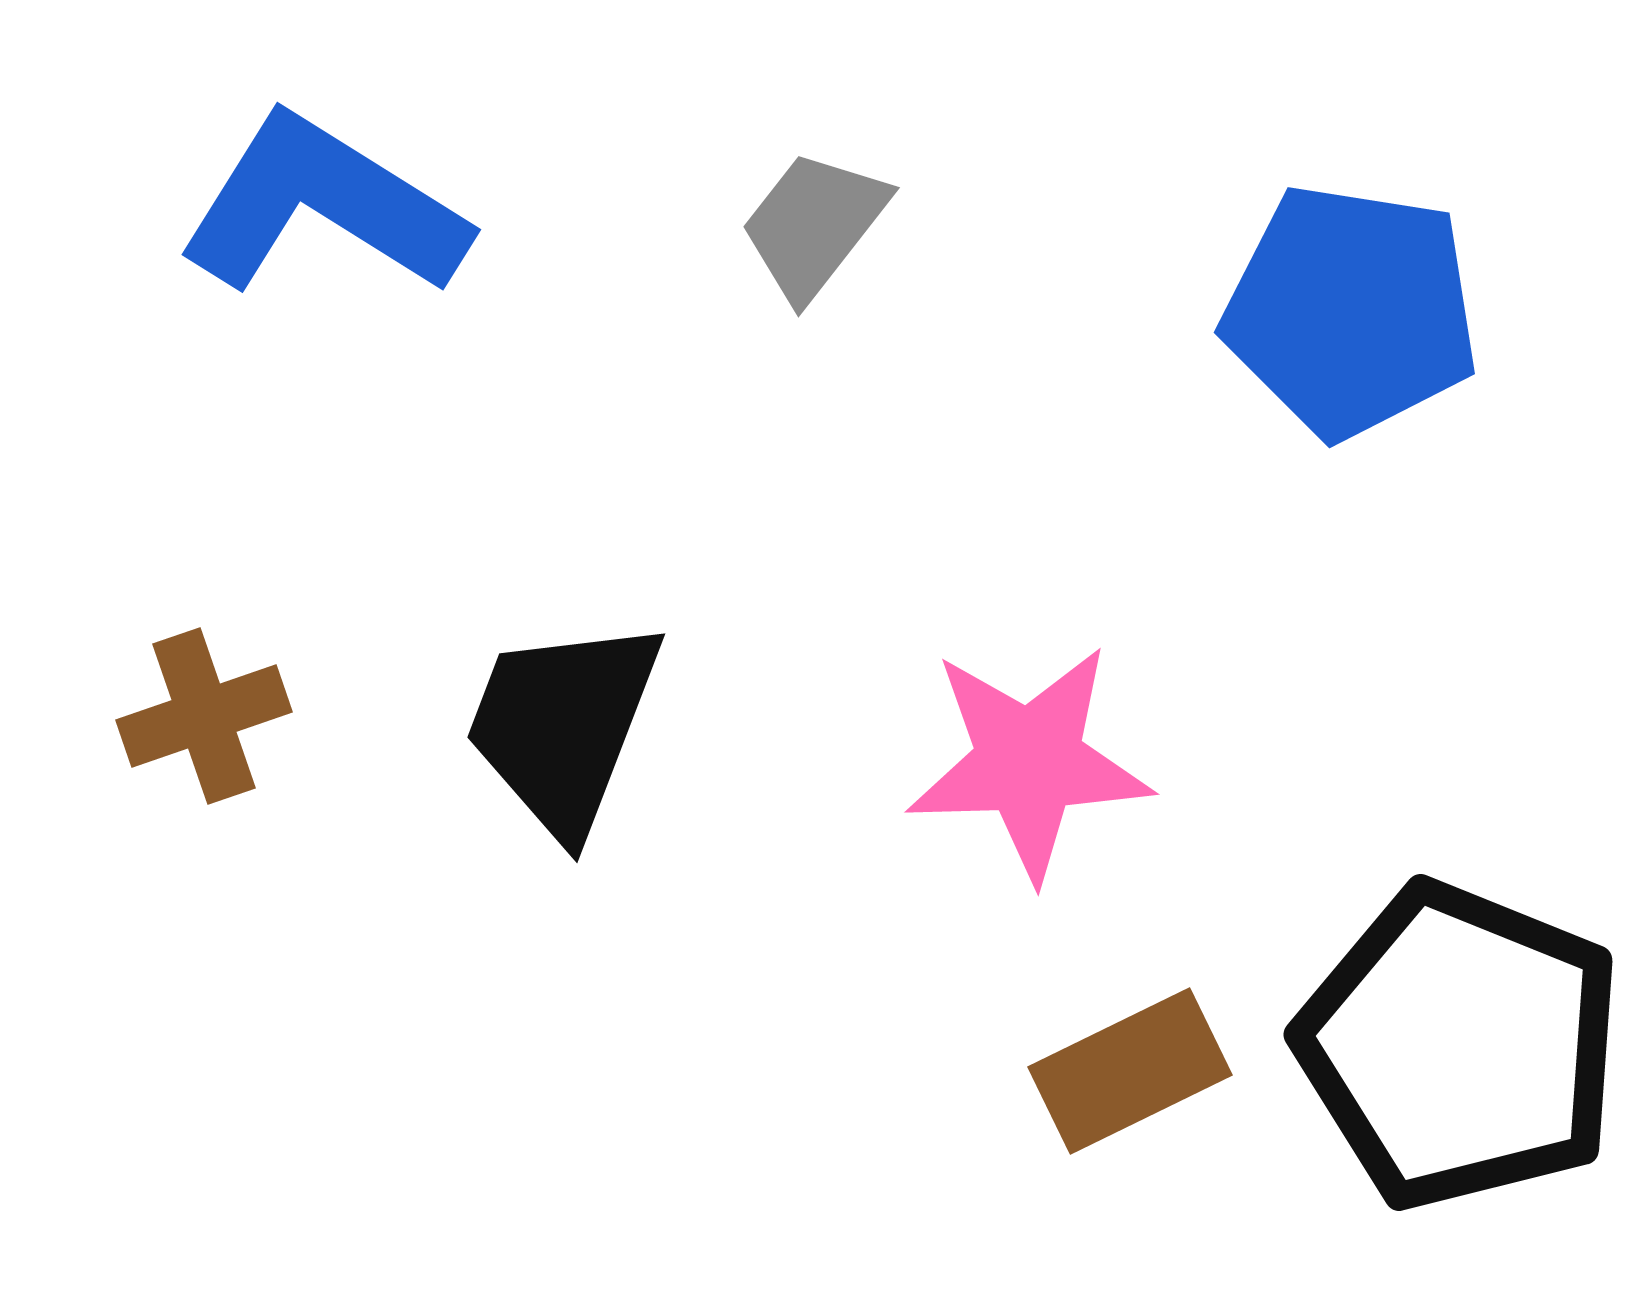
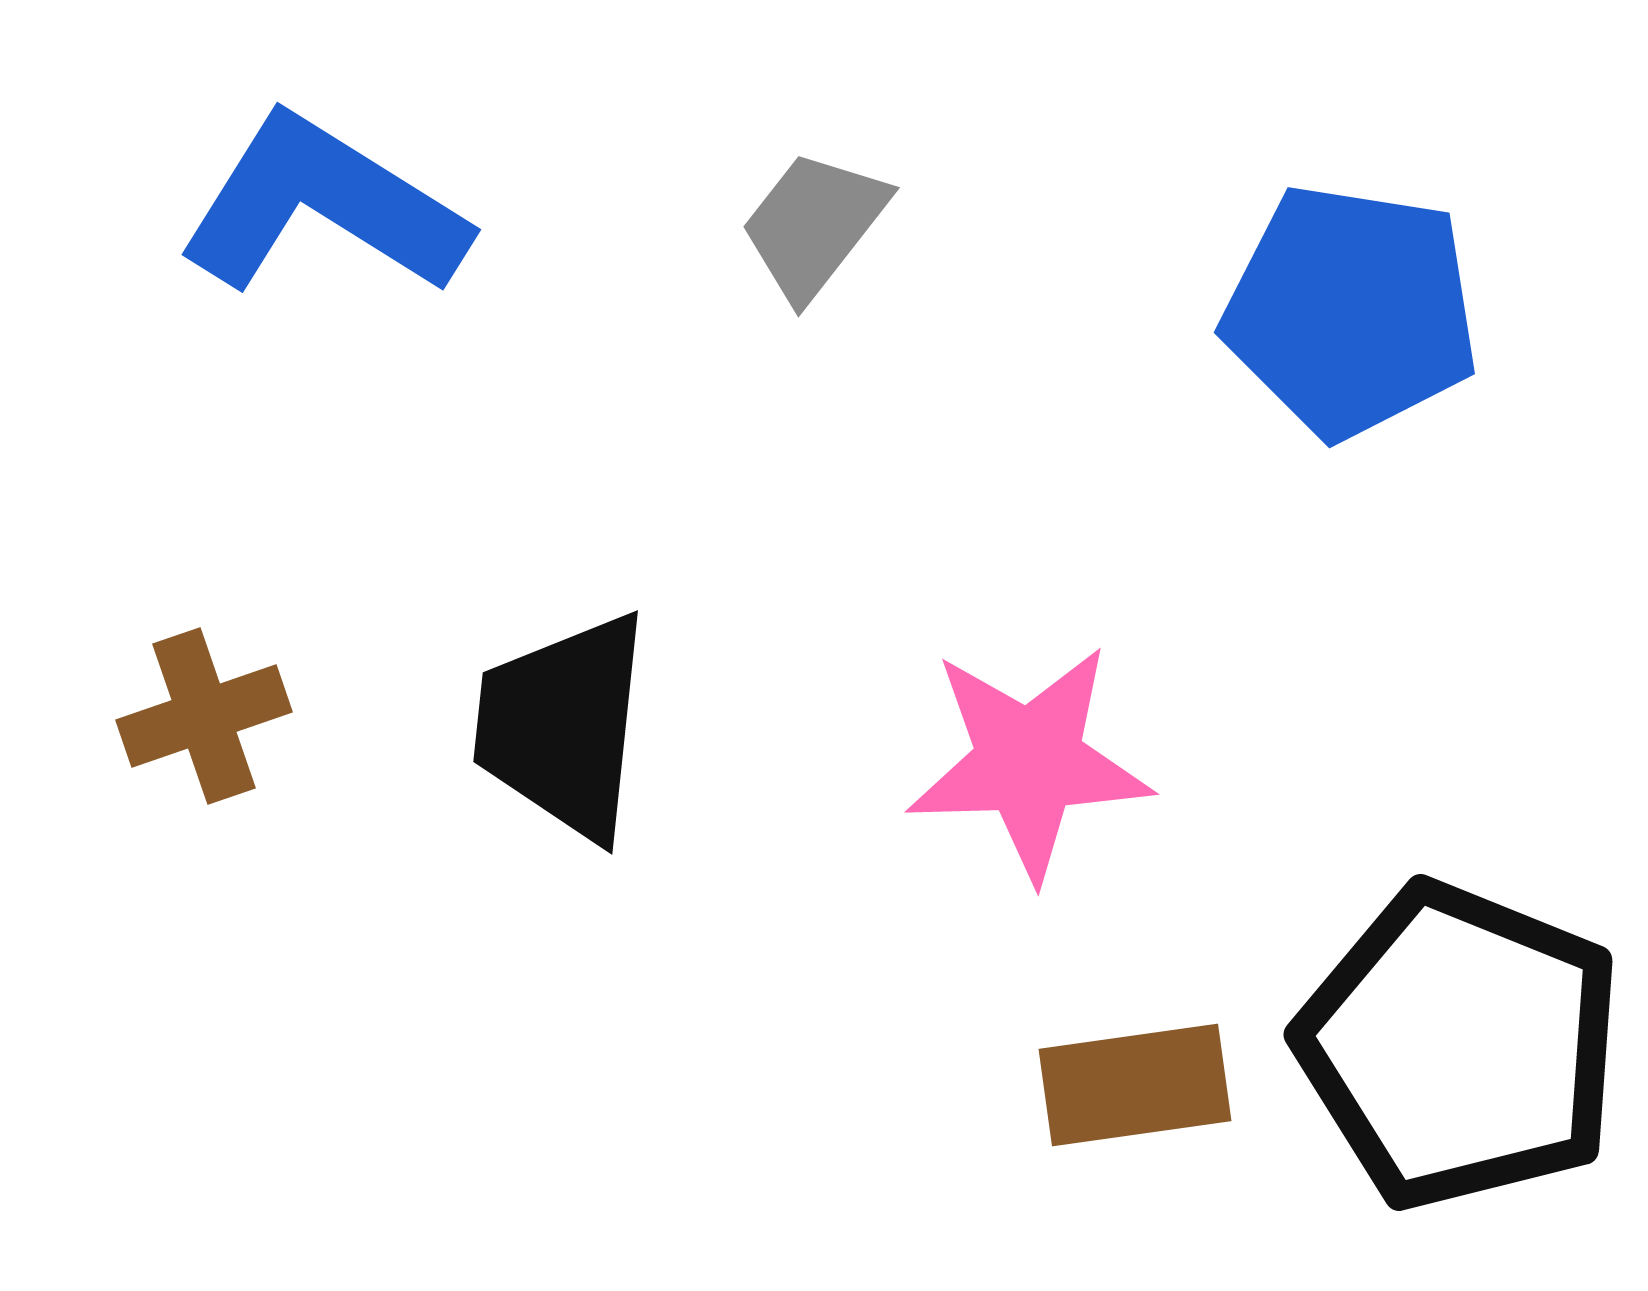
black trapezoid: rotated 15 degrees counterclockwise
brown rectangle: moved 5 px right, 14 px down; rotated 18 degrees clockwise
